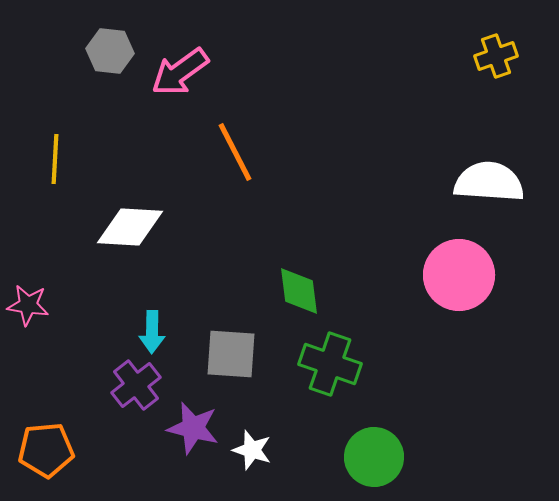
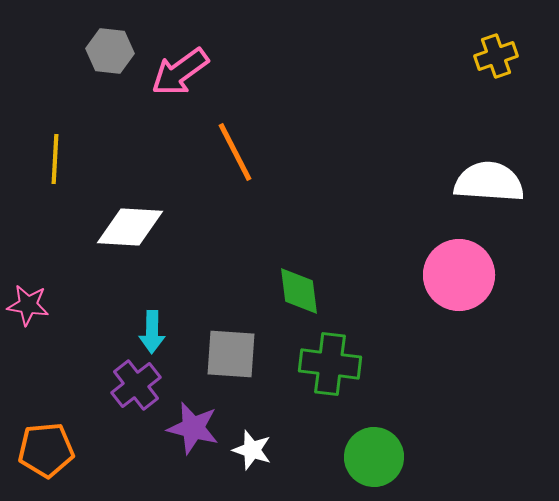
green cross: rotated 12 degrees counterclockwise
